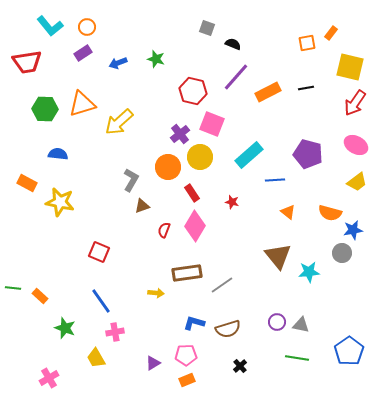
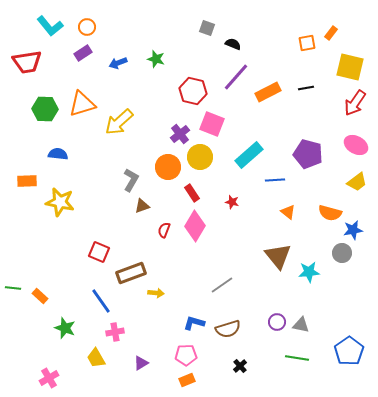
orange rectangle at (27, 183): moved 2 px up; rotated 30 degrees counterclockwise
brown rectangle at (187, 273): moved 56 px left; rotated 12 degrees counterclockwise
purple triangle at (153, 363): moved 12 px left
